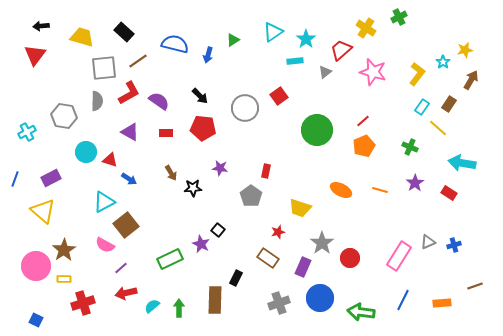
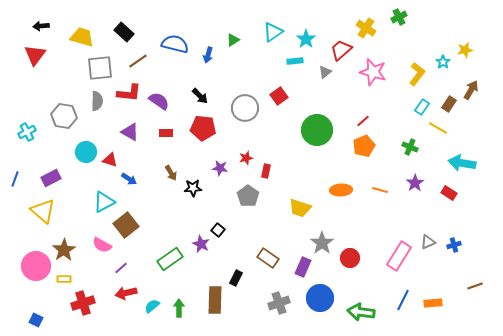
gray square at (104, 68): moved 4 px left
brown arrow at (471, 80): moved 10 px down
red L-shape at (129, 93): rotated 35 degrees clockwise
yellow line at (438, 128): rotated 12 degrees counterclockwise
orange ellipse at (341, 190): rotated 30 degrees counterclockwise
gray pentagon at (251, 196): moved 3 px left
red star at (278, 232): moved 32 px left, 74 px up
pink semicircle at (105, 245): moved 3 px left
green rectangle at (170, 259): rotated 10 degrees counterclockwise
orange rectangle at (442, 303): moved 9 px left
